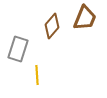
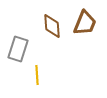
brown trapezoid: moved 5 px down
brown diamond: rotated 45 degrees counterclockwise
